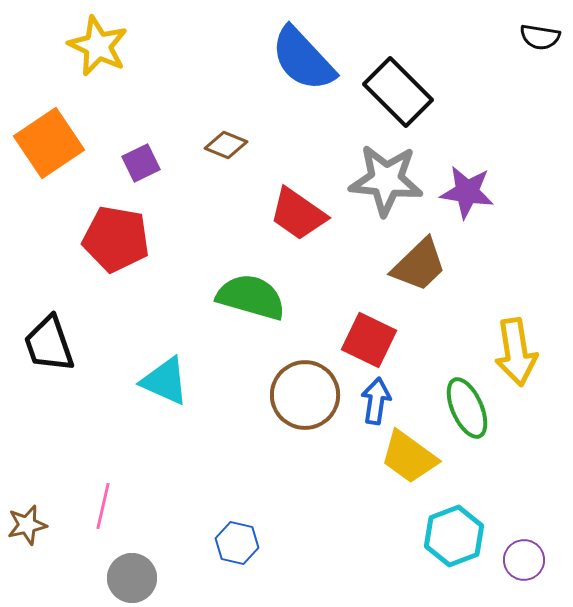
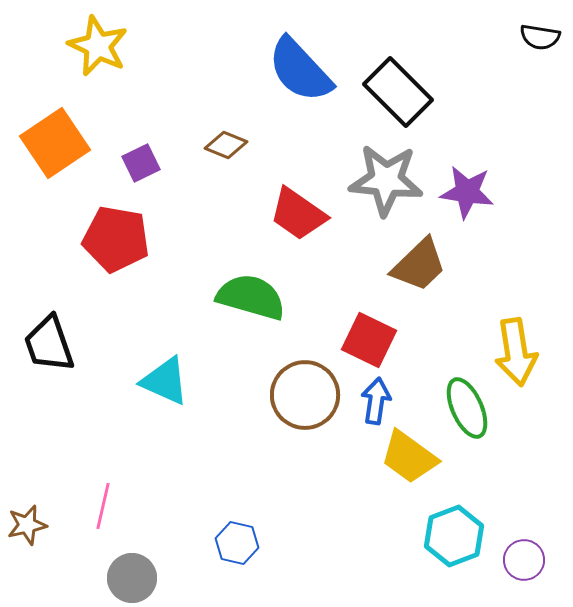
blue semicircle: moved 3 px left, 11 px down
orange square: moved 6 px right
